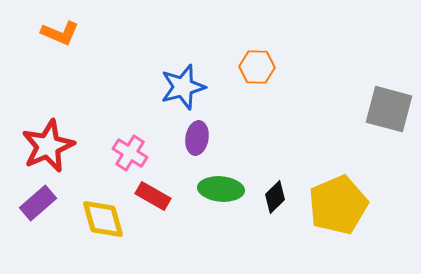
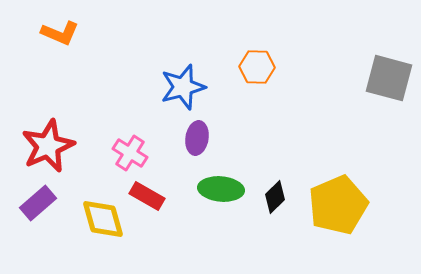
gray square: moved 31 px up
red rectangle: moved 6 px left
